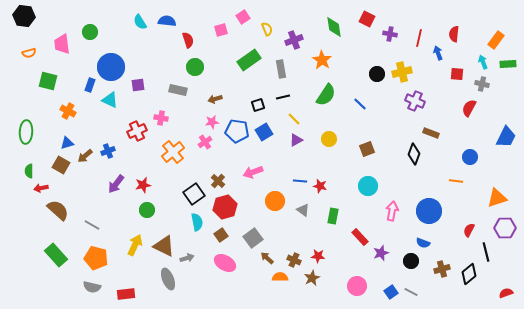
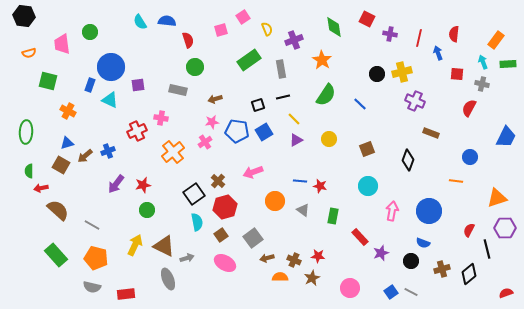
black diamond at (414, 154): moved 6 px left, 6 px down
black line at (486, 252): moved 1 px right, 3 px up
brown arrow at (267, 258): rotated 56 degrees counterclockwise
pink circle at (357, 286): moved 7 px left, 2 px down
